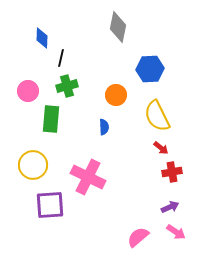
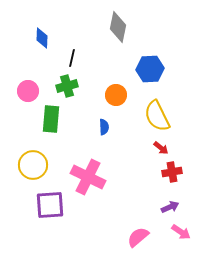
black line: moved 11 px right
pink arrow: moved 5 px right
